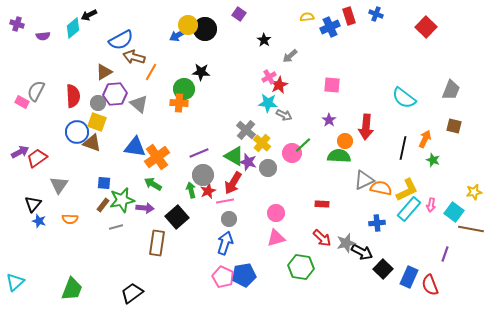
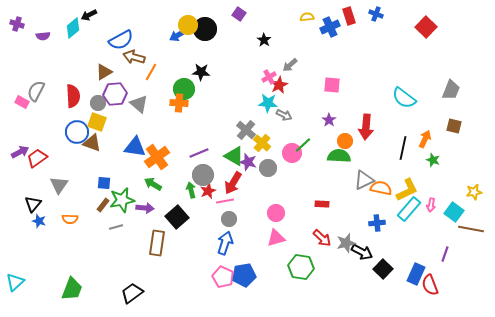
gray arrow at (290, 56): moved 9 px down
blue rectangle at (409, 277): moved 7 px right, 3 px up
